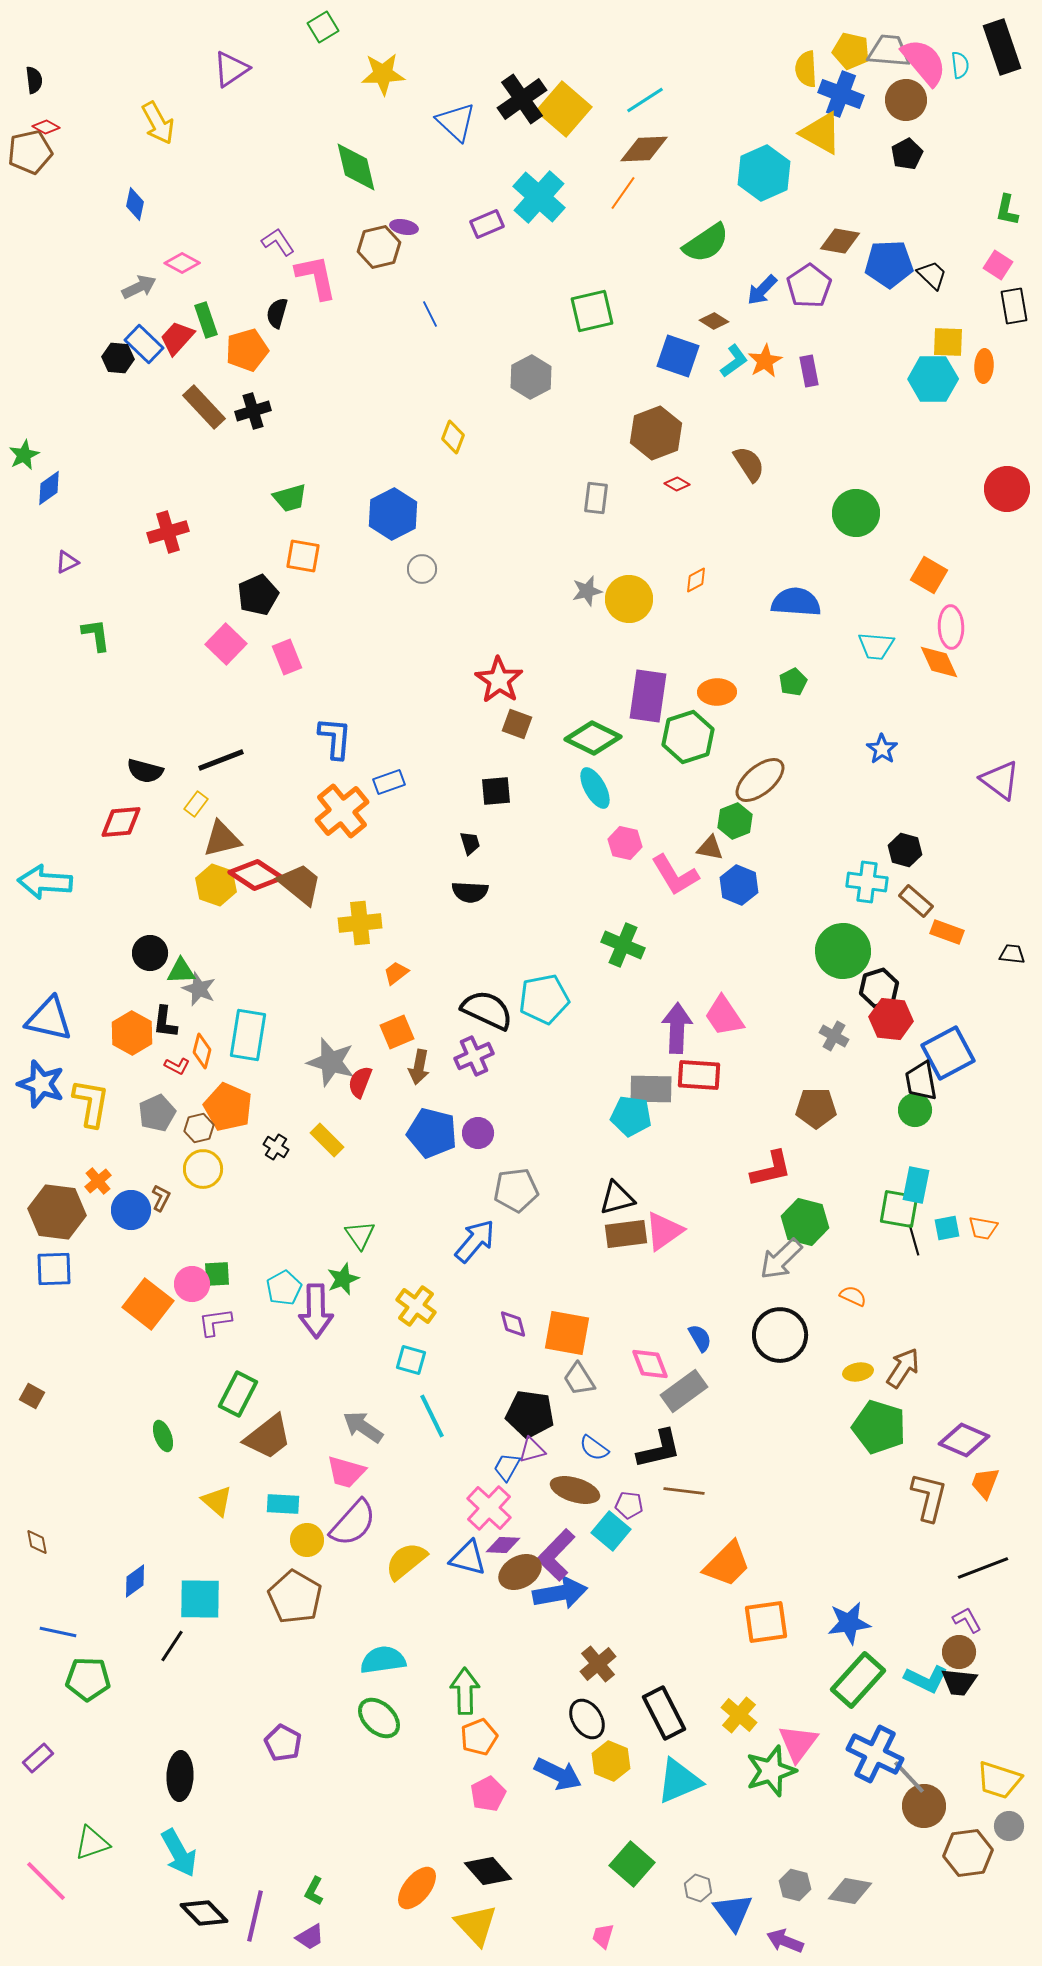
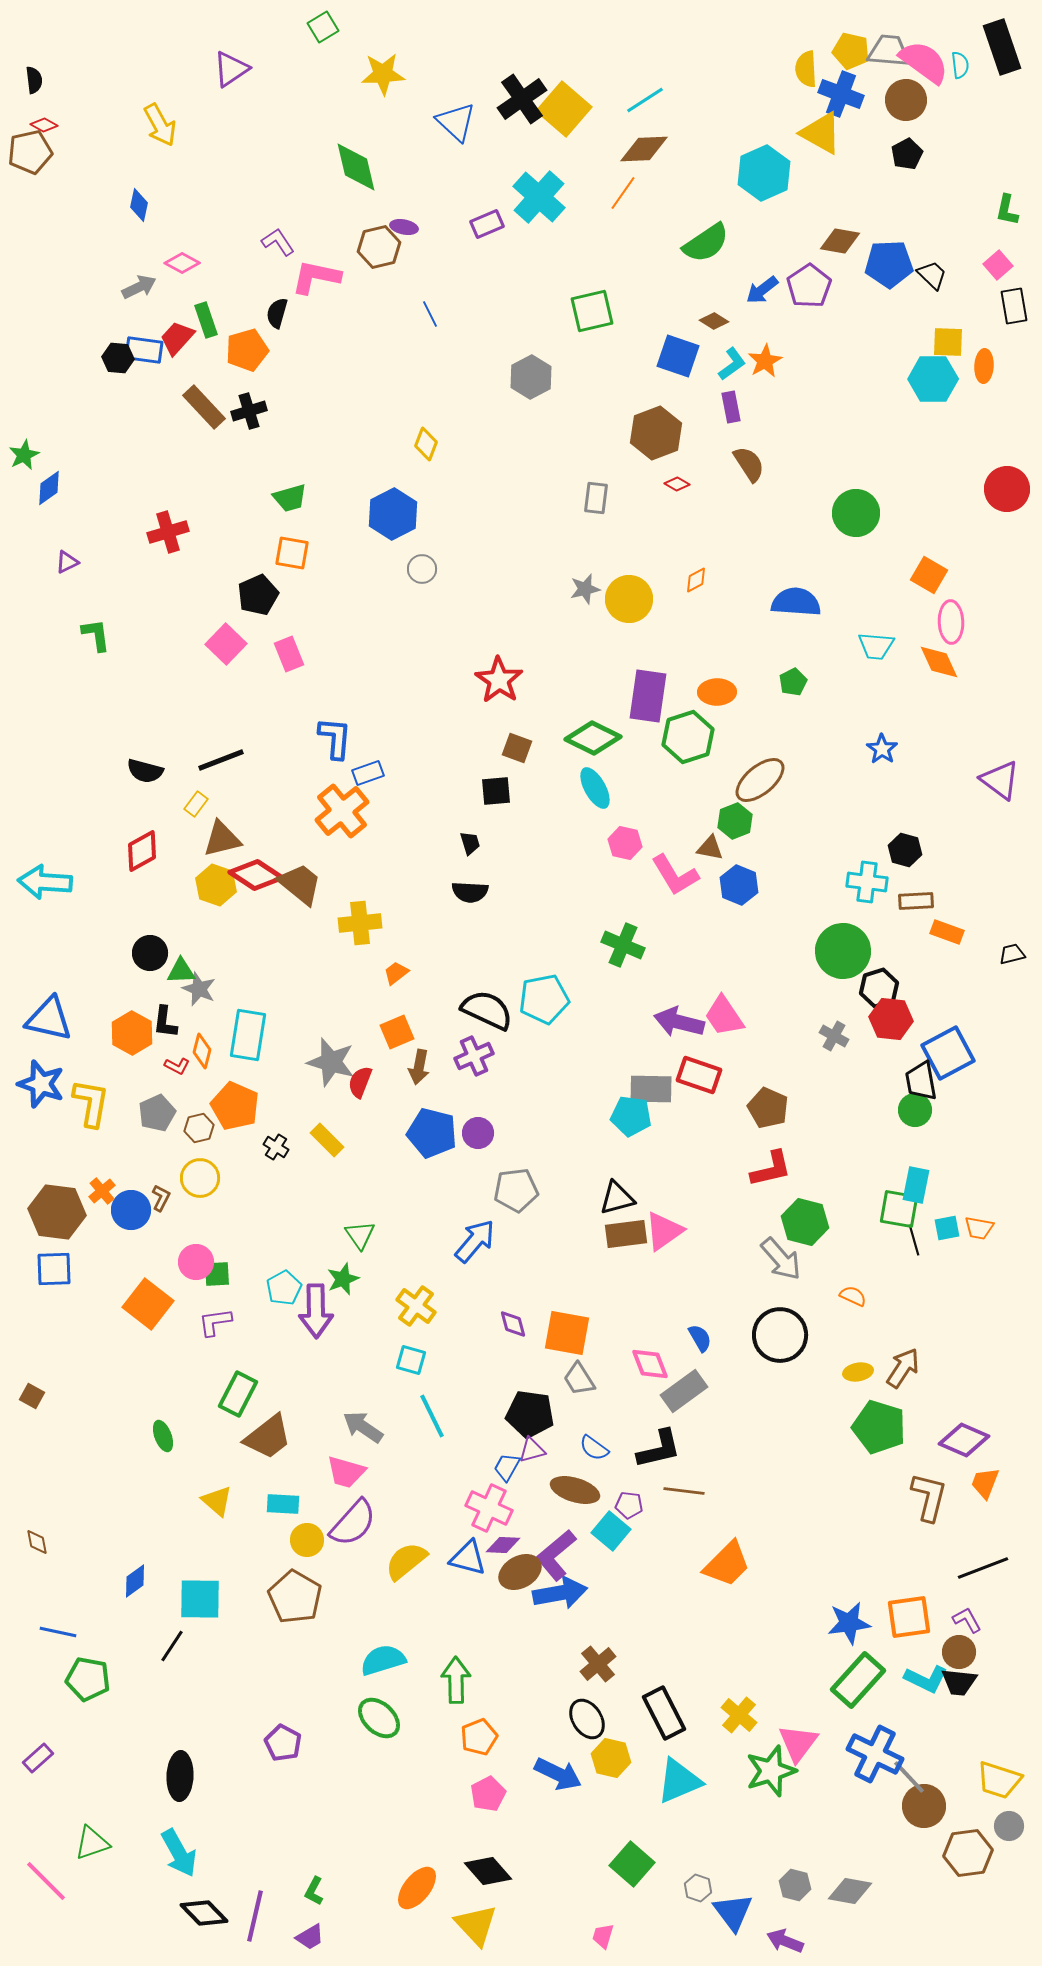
pink semicircle at (924, 62): rotated 14 degrees counterclockwise
yellow arrow at (158, 123): moved 2 px right, 2 px down
red diamond at (46, 127): moved 2 px left, 2 px up
blue diamond at (135, 204): moved 4 px right, 1 px down
pink square at (998, 265): rotated 16 degrees clockwise
pink L-shape at (316, 277): rotated 66 degrees counterclockwise
blue arrow at (762, 290): rotated 8 degrees clockwise
blue rectangle at (144, 344): moved 6 px down; rotated 36 degrees counterclockwise
cyan L-shape at (734, 361): moved 2 px left, 3 px down
purple rectangle at (809, 371): moved 78 px left, 36 px down
black cross at (253, 411): moved 4 px left
yellow diamond at (453, 437): moved 27 px left, 7 px down
orange square at (303, 556): moved 11 px left, 3 px up
gray star at (587, 591): moved 2 px left, 2 px up
pink ellipse at (951, 627): moved 5 px up
pink rectangle at (287, 657): moved 2 px right, 3 px up
brown square at (517, 724): moved 24 px down
blue rectangle at (389, 782): moved 21 px left, 9 px up
red diamond at (121, 822): moved 21 px right, 29 px down; rotated 24 degrees counterclockwise
brown rectangle at (916, 901): rotated 44 degrees counterclockwise
black trapezoid at (1012, 954): rotated 20 degrees counterclockwise
purple arrow at (677, 1028): moved 2 px right, 6 px up; rotated 78 degrees counterclockwise
red rectangle at (699, 1075): rotated 15 degrees clockwise
orange pentagon at (228, 1107): moved 7 px right, 1 px up
brown pentagon at (816, 1108): moved 48 px left; rotated 24 degrees clockwise
yellow circle at (203, 1169): moved 3 px left, 9 px down
orange cross at (98, 1181): moved 4 px right, 10 px down
orange trapezoid at (983, 1228): moved 4 px left
gray arrow at (781, 1259): rotated 87 degrees counterclockwise
pink circle at (192, 1284): moved 4 px right, 22 px up
pink cross at (489, 1508): rotated 18 degrees counterclockwise
purple L-shape at (556, 1555): rotated 6 degrees clockwise
orange square at (766, 1622): moved 143 px right, 5 px up
cyan semicircle at (383, 1660): rotated 9 degrees counterclockwise
green pentagon at (88, 1679): rotated 9 degrees clockwise
green arrow at (465, 1691): moved 9 px left, 11 px up
yellow hexagon at (611, 1761): moved 3 px up; rotated 9 degrees counterclockwise
